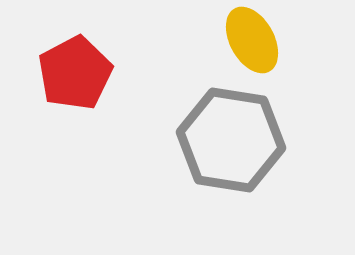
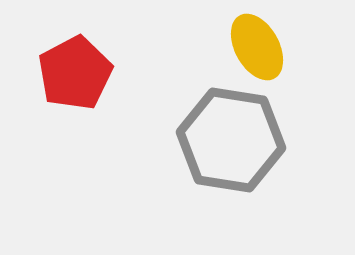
yellow ellipse: moved 5 px right, 7 px down
